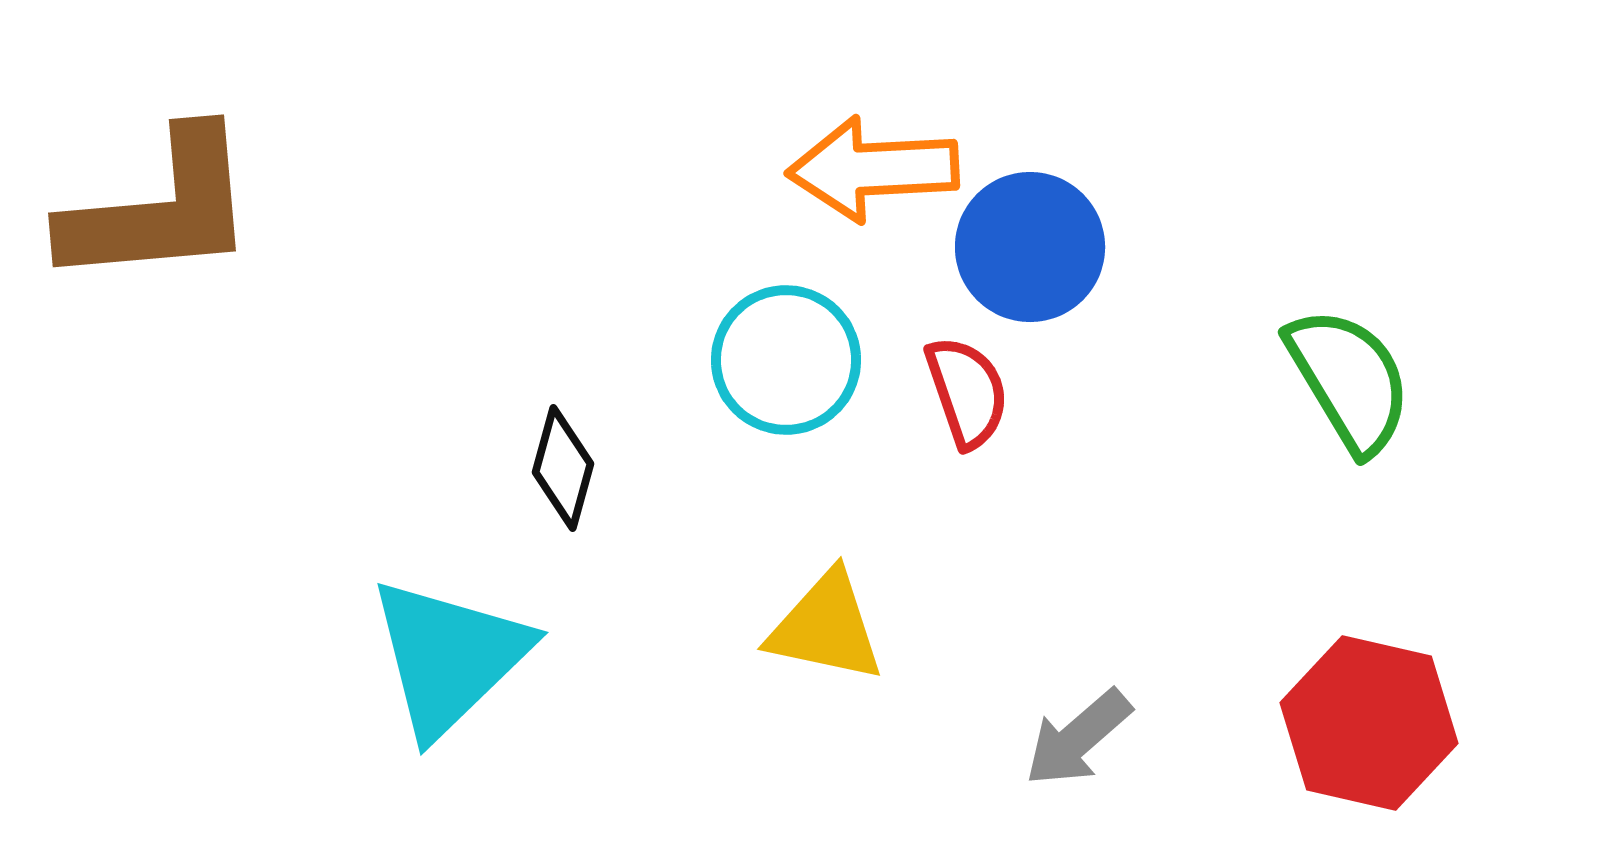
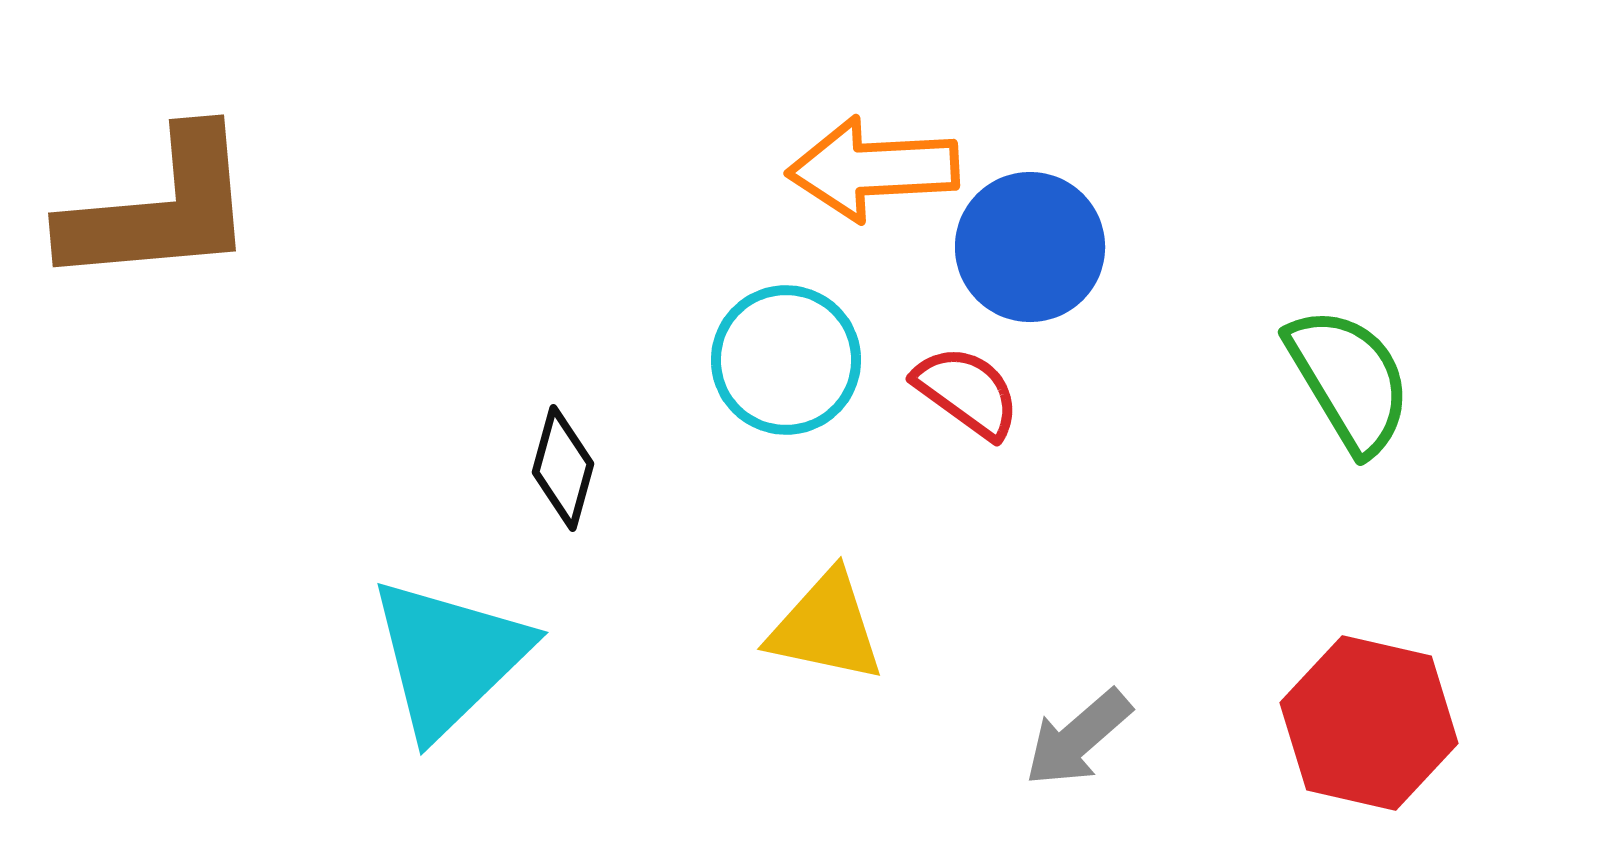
red semicircle: rotated 35 degrees counterclockwise
